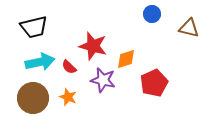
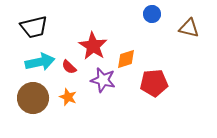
red star: rotated 16 degrees clockwise
red pentagon: rotated 20 degrees clockwise
